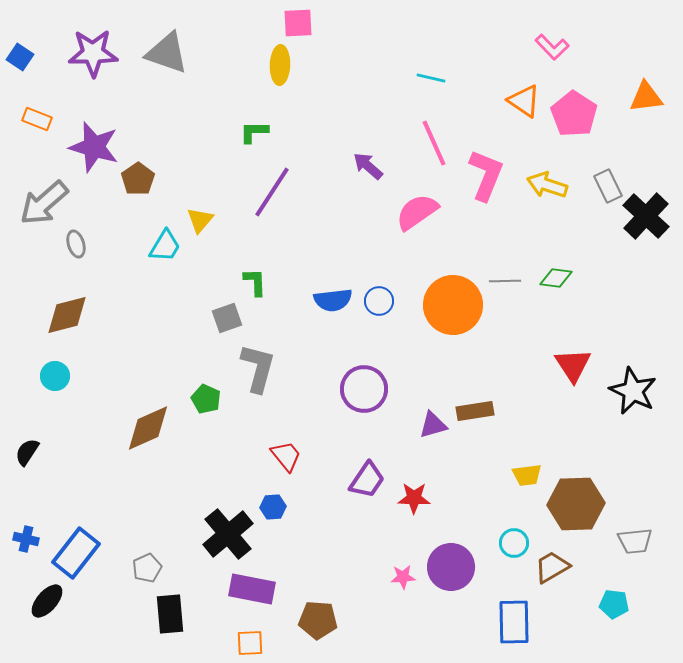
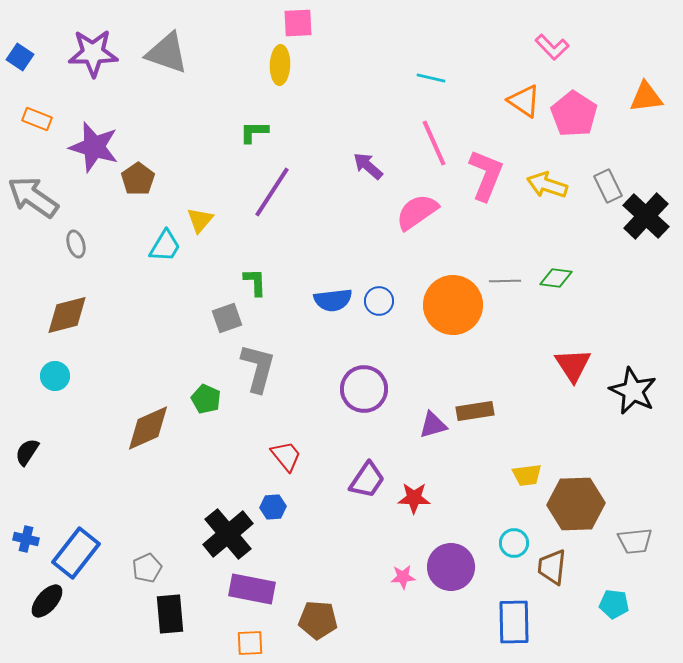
gray arrow at (44, 203): moved 11 px left, 6 px up; rotated 76 degrees clockwise
brown trapezoid at (552, 567): rotated 54 degrees counterclockwise
